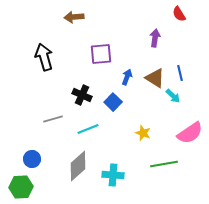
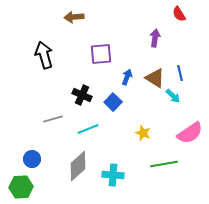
black arrow: moved 2 px up
